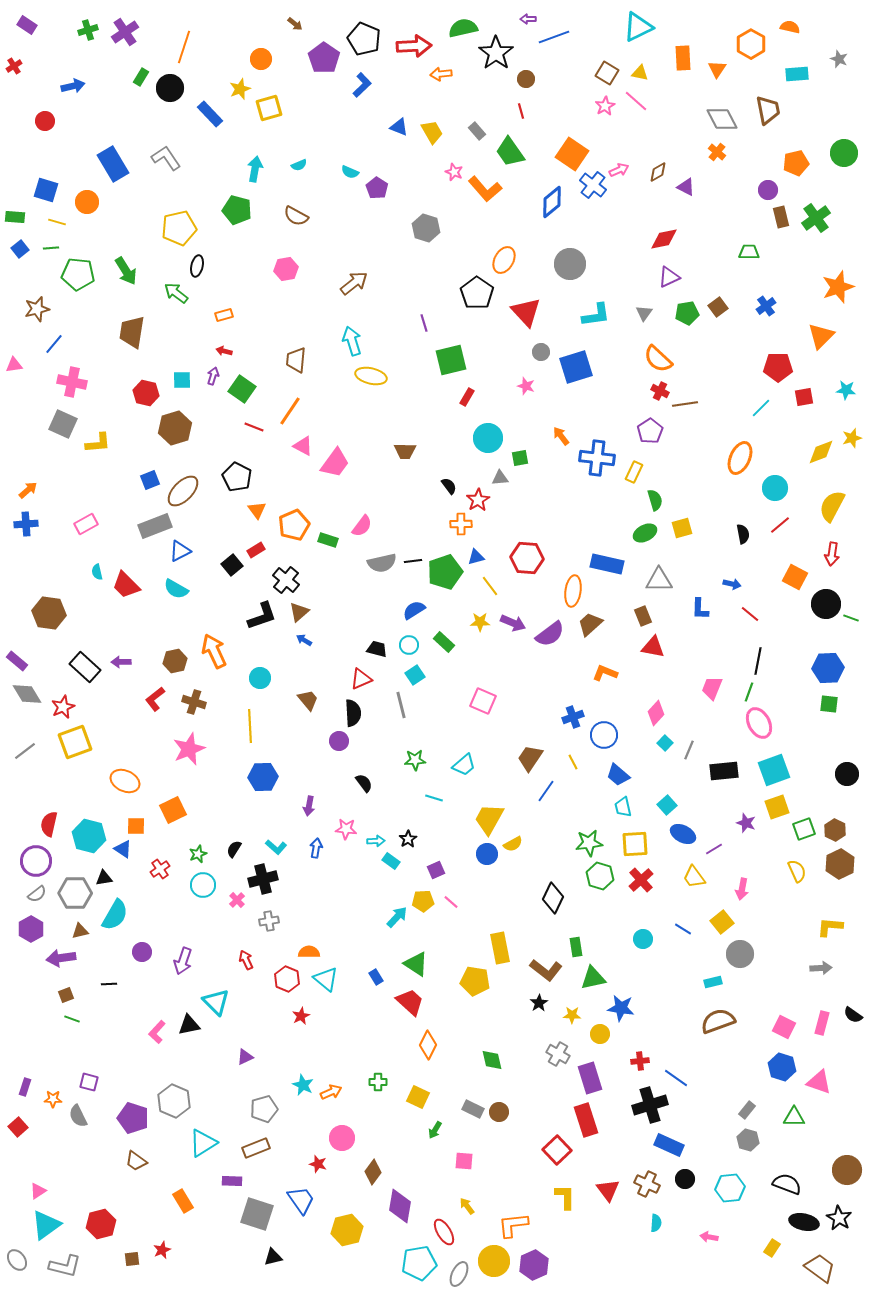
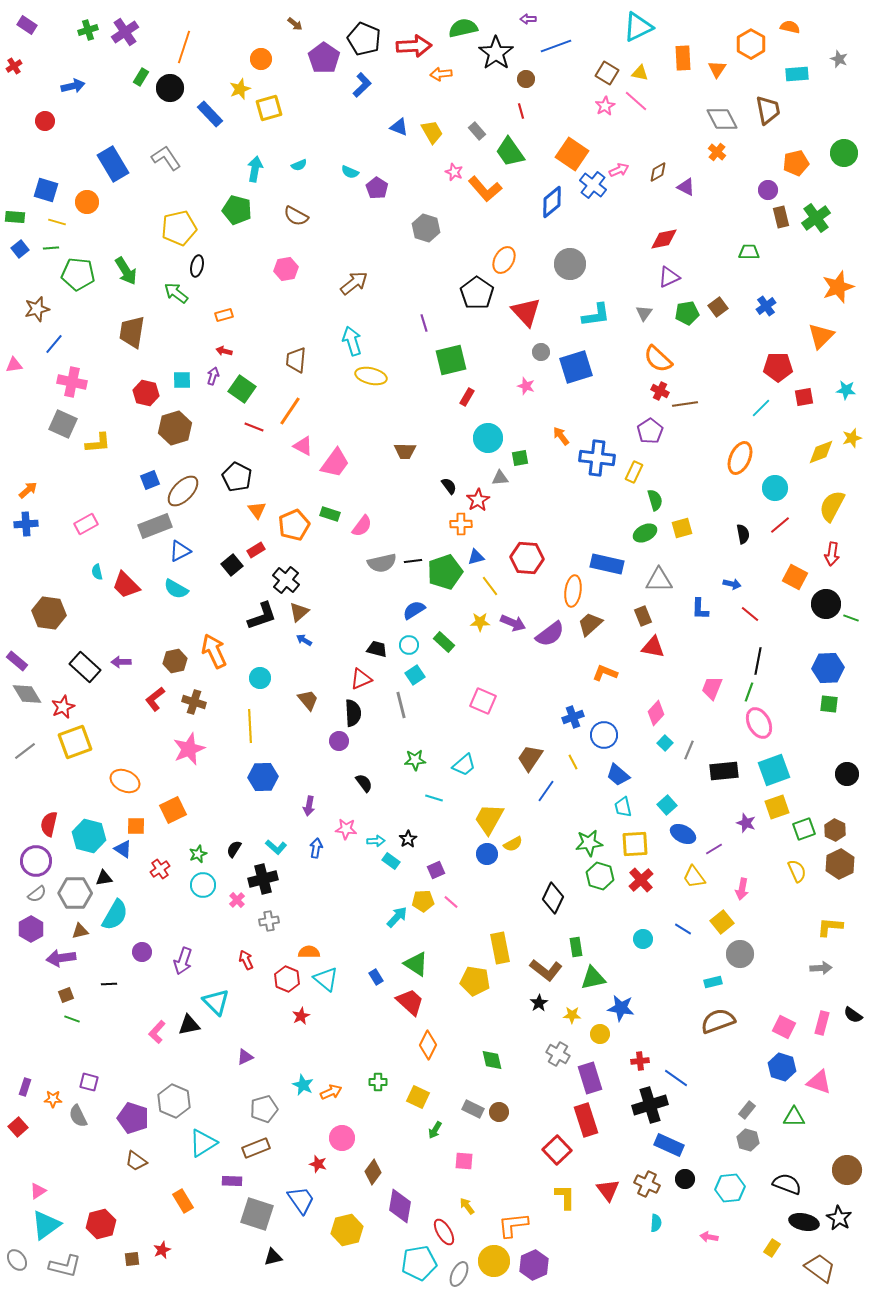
blue line at (554, 37): moved 2 px right, 9 px down
green rectangle at (328, 540): moved 2 px right, 26 px up
